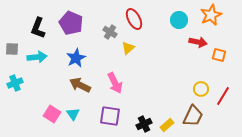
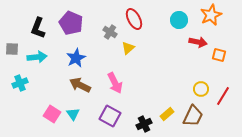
cyan cross: moved 5 px right
purple square: rotated 20 degrees clockwise
yellow rectangle: moved 11 px up
